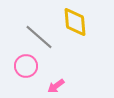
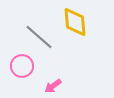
pink circle: moved 4 px left
pink arrow: moved 3 px left
